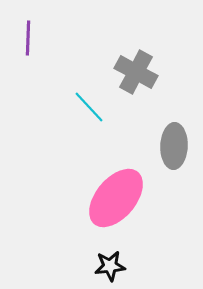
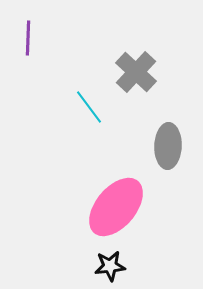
gray cross: rotated 15 degrees clockwise
cyan line: rotated 6 degrees clockwise
gray ellipse: moved 6 px left
pink ellipse: moved 9 px down
